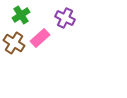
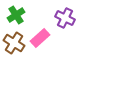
green cross: moved 5 px left
